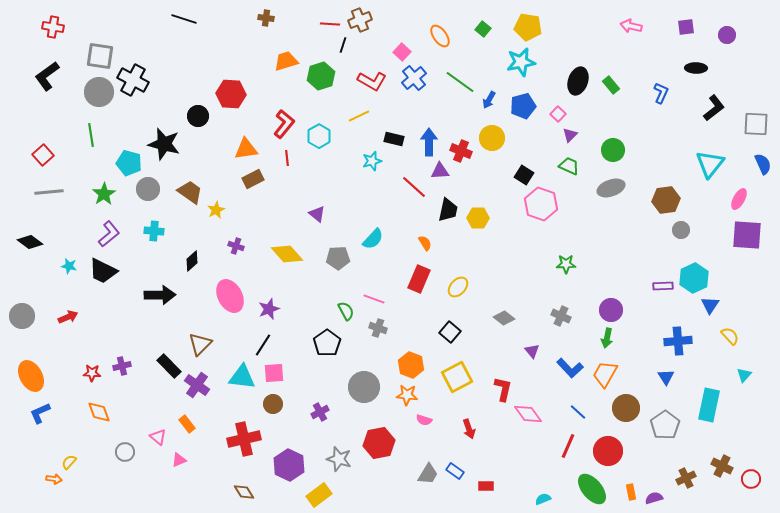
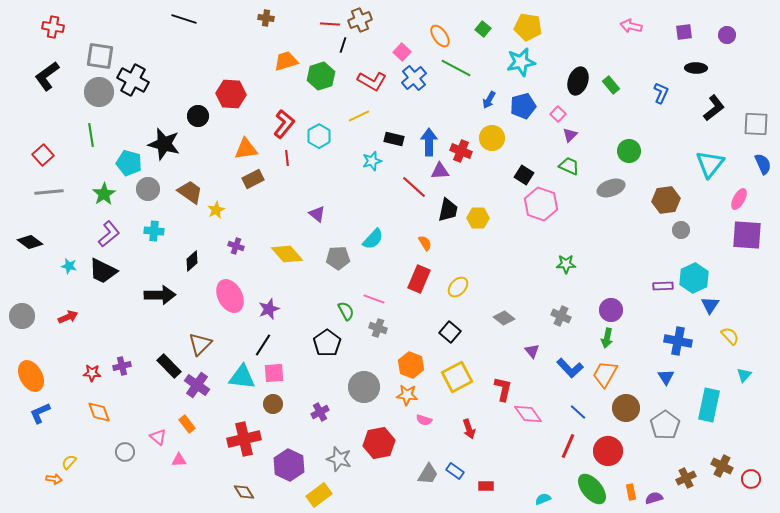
purple square at (686, 27): moved 2 px left, 5 px down
green line at (460, 82): moved 4 px left, 14 px up; rotated 8 degrees counterclockwise
green circle at (613, 150): moved 16 px right, 1 px down
blue cross at (678, 341): rotated 16 degrees clockwise
pink triangle at (179, 460): rotated 21 degrees clockwise
